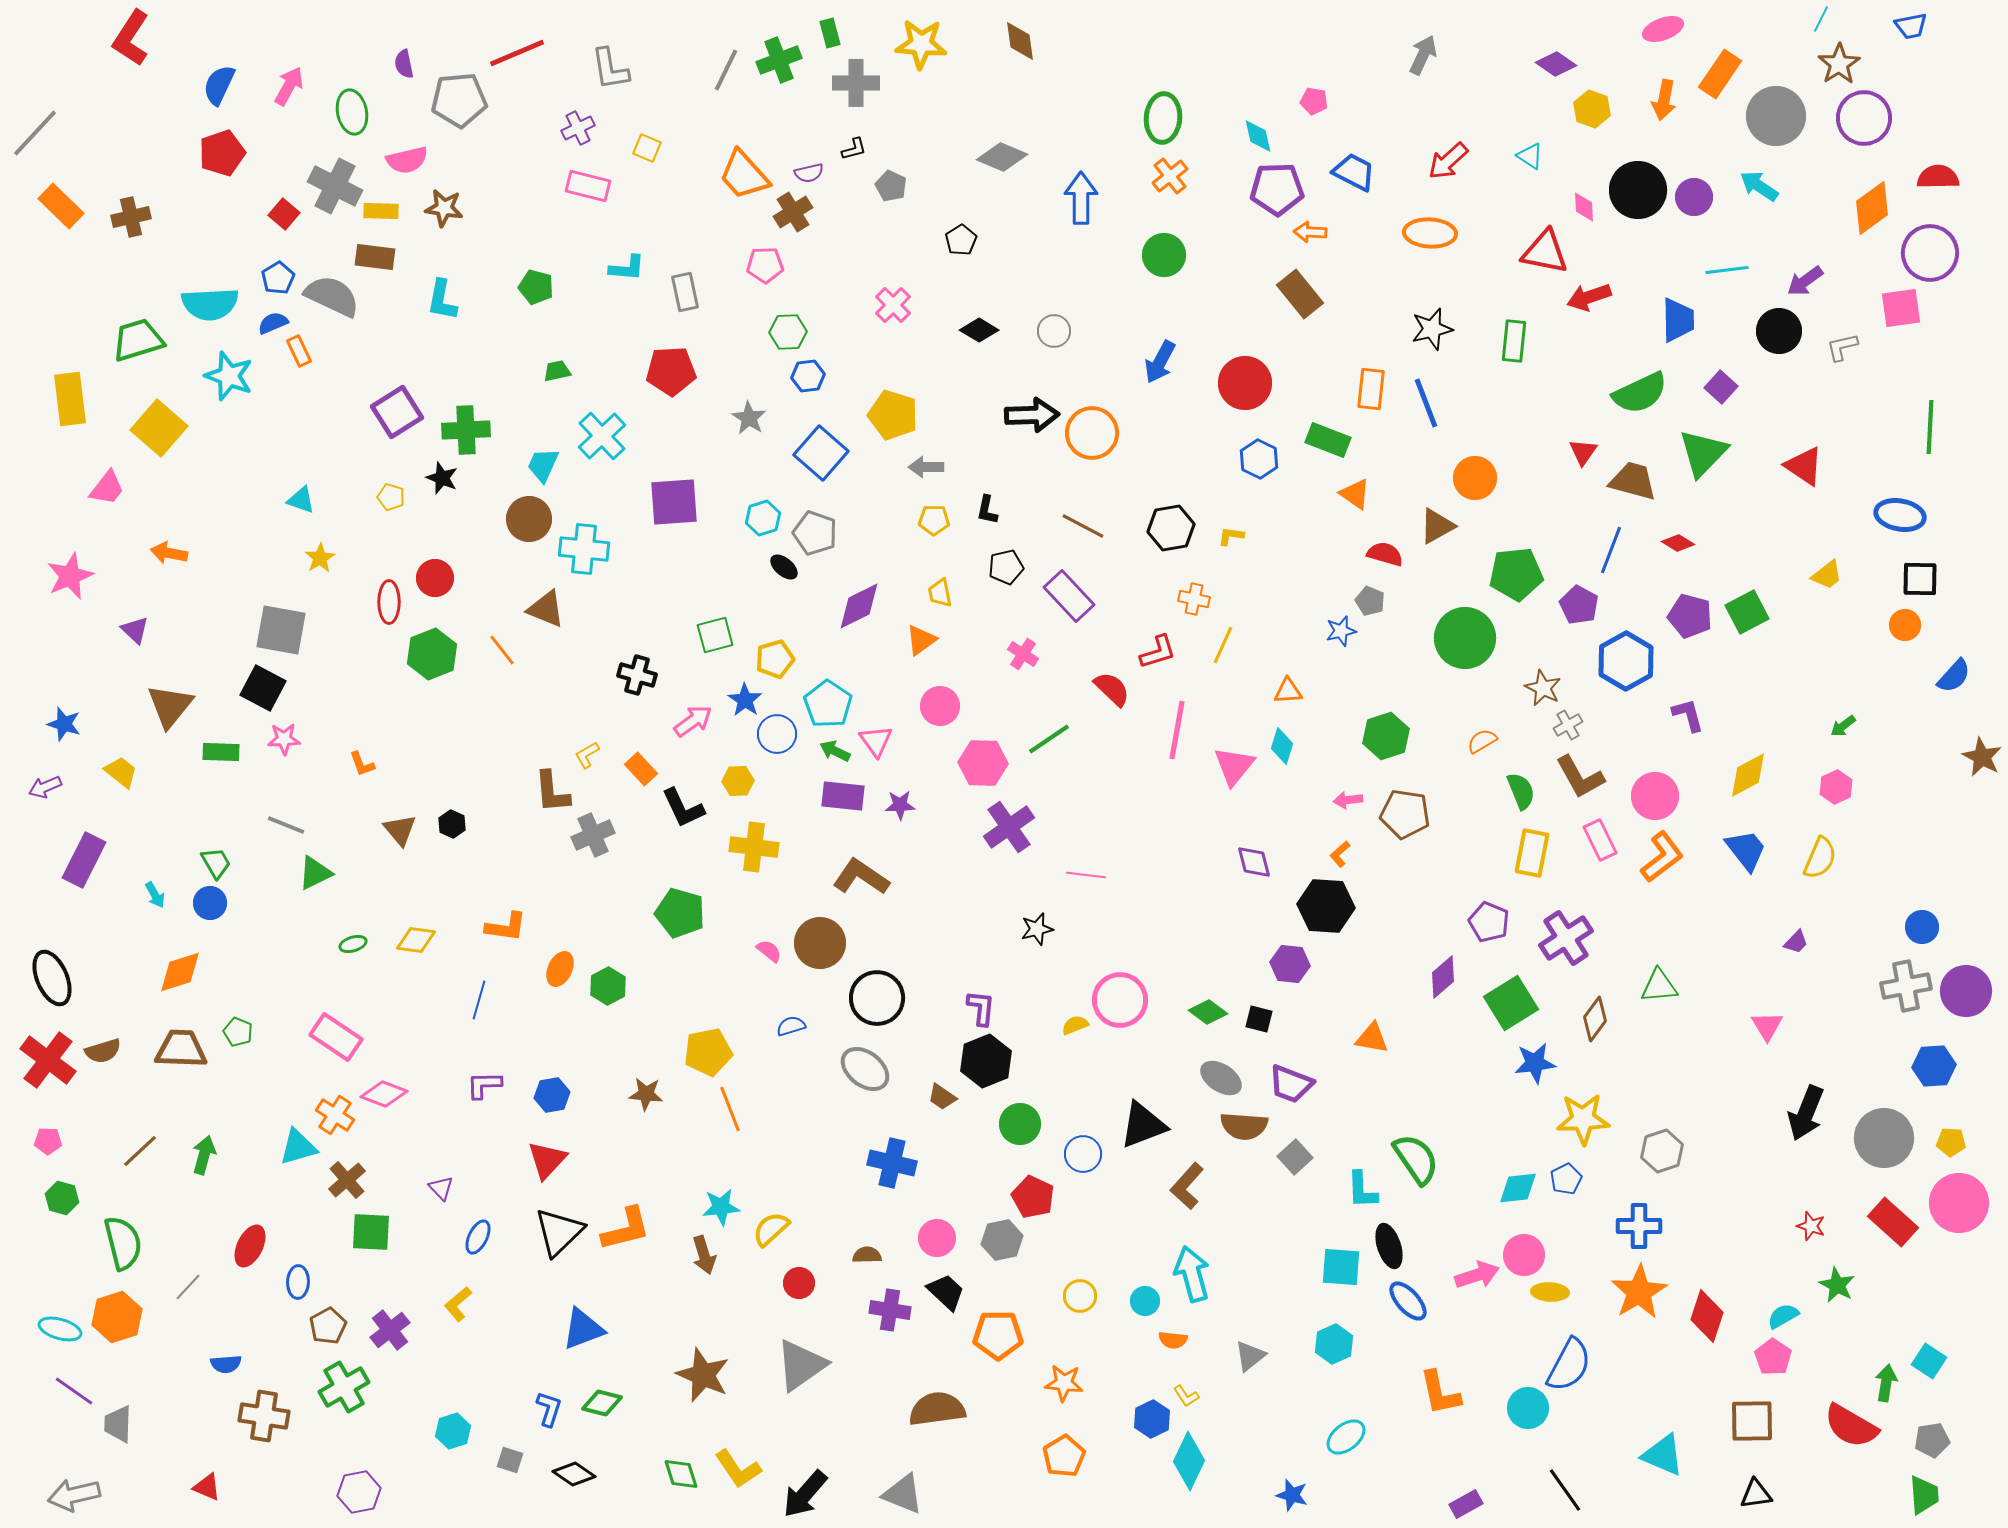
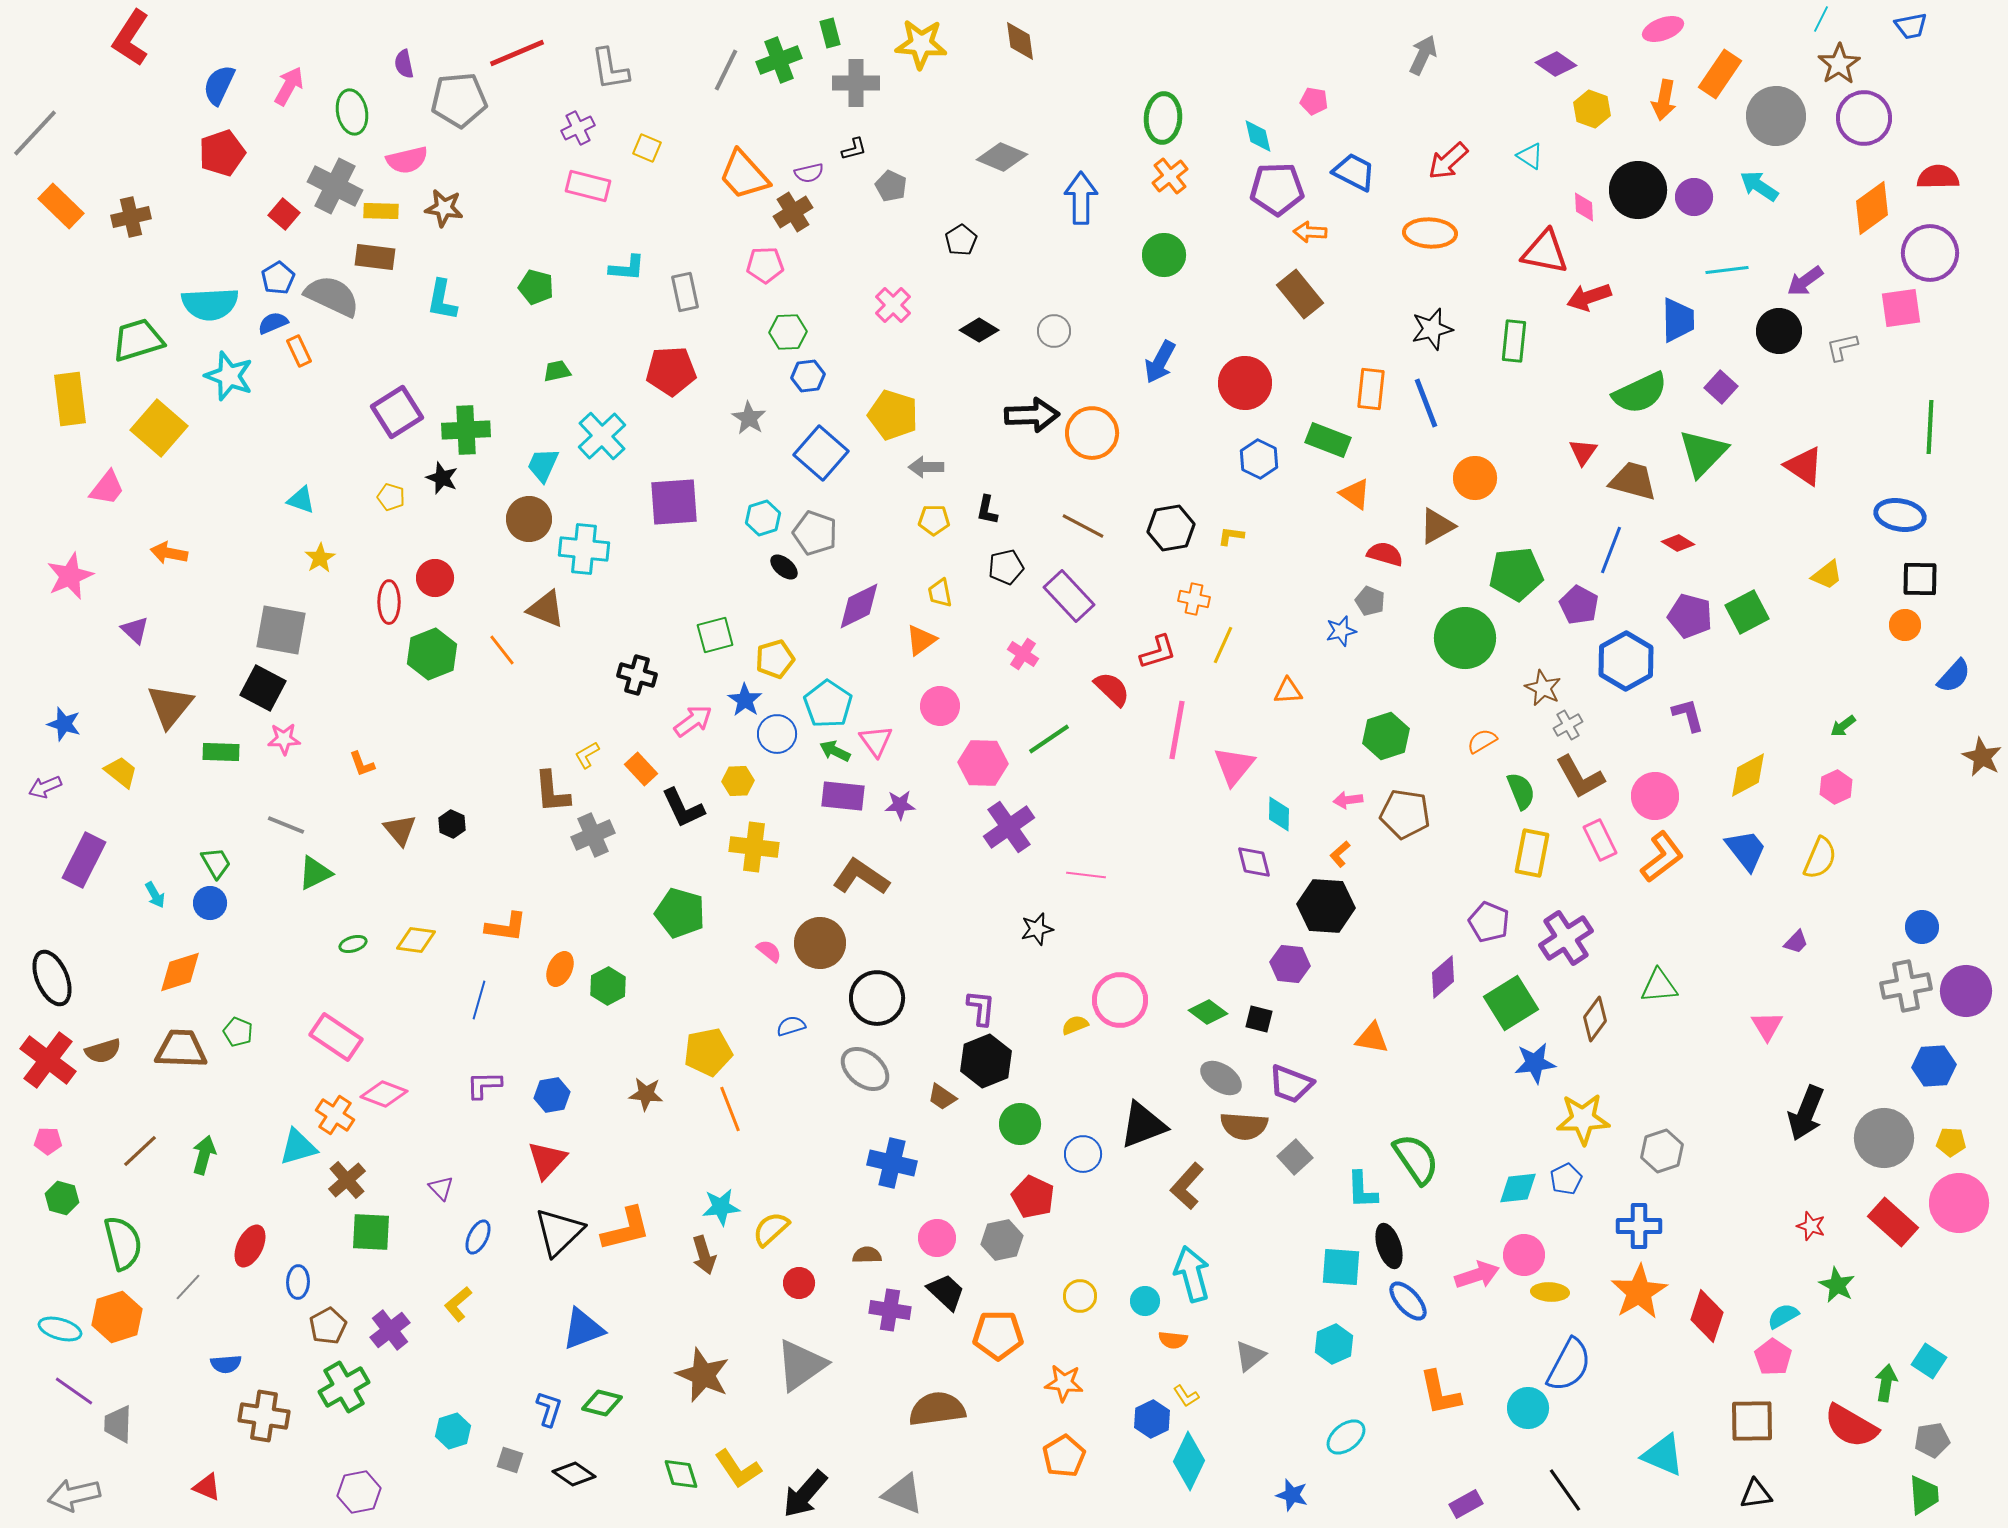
cyan diamond at (1282, 746): moved 3 px left, 68 px down; rotated 15 degrees counterclockwise
